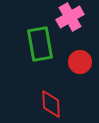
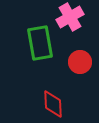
green rectangle: moved 1 px up
red diamond: moved 2 px right
